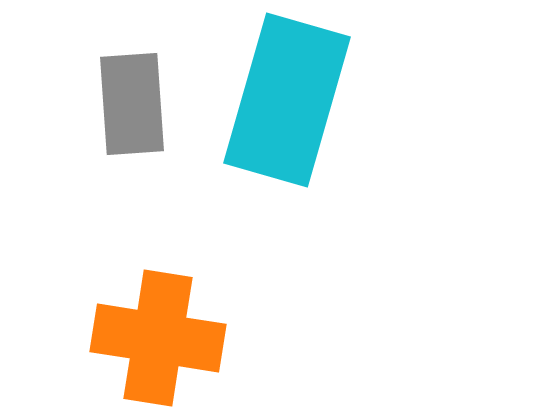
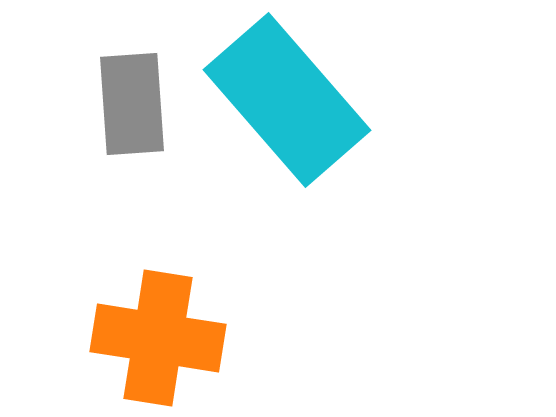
cyan rectangle: rotated 57 degrees counterclockwise
